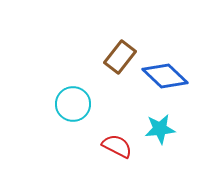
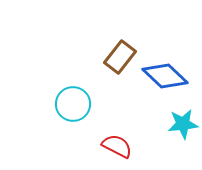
cyan star: moved 23 px right, 5 px up
